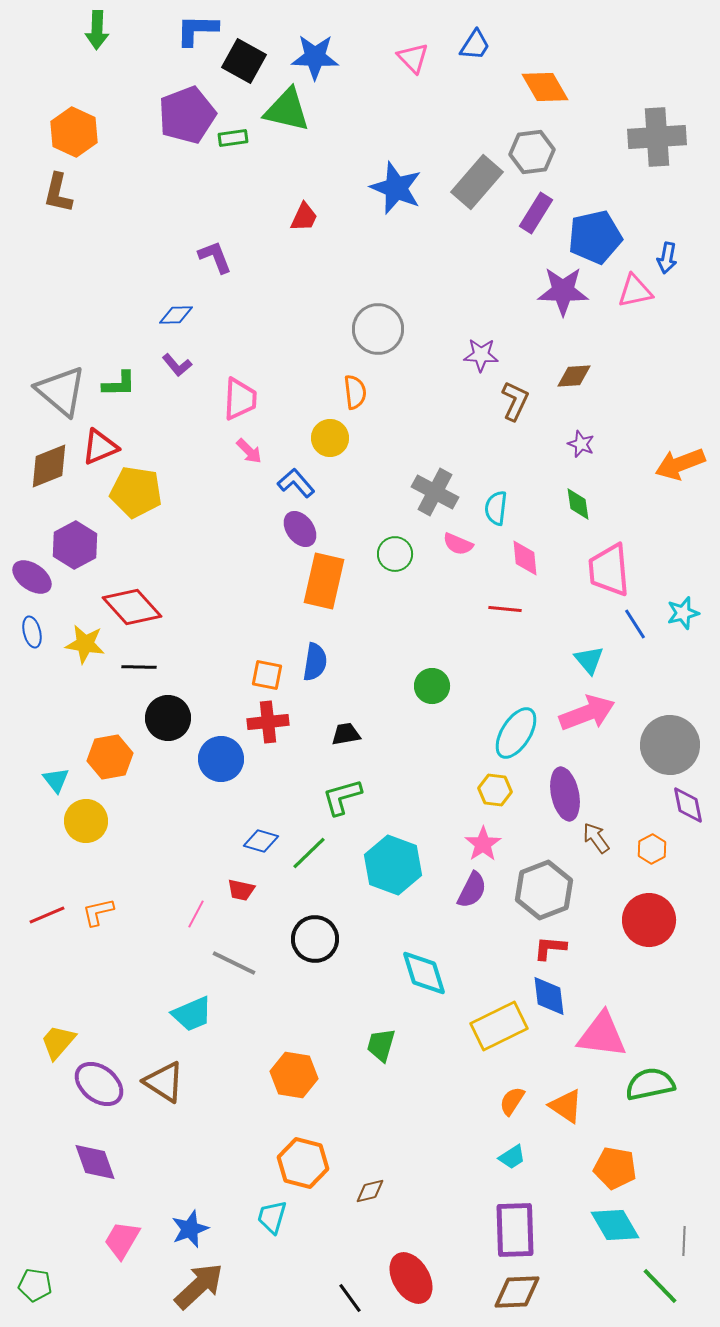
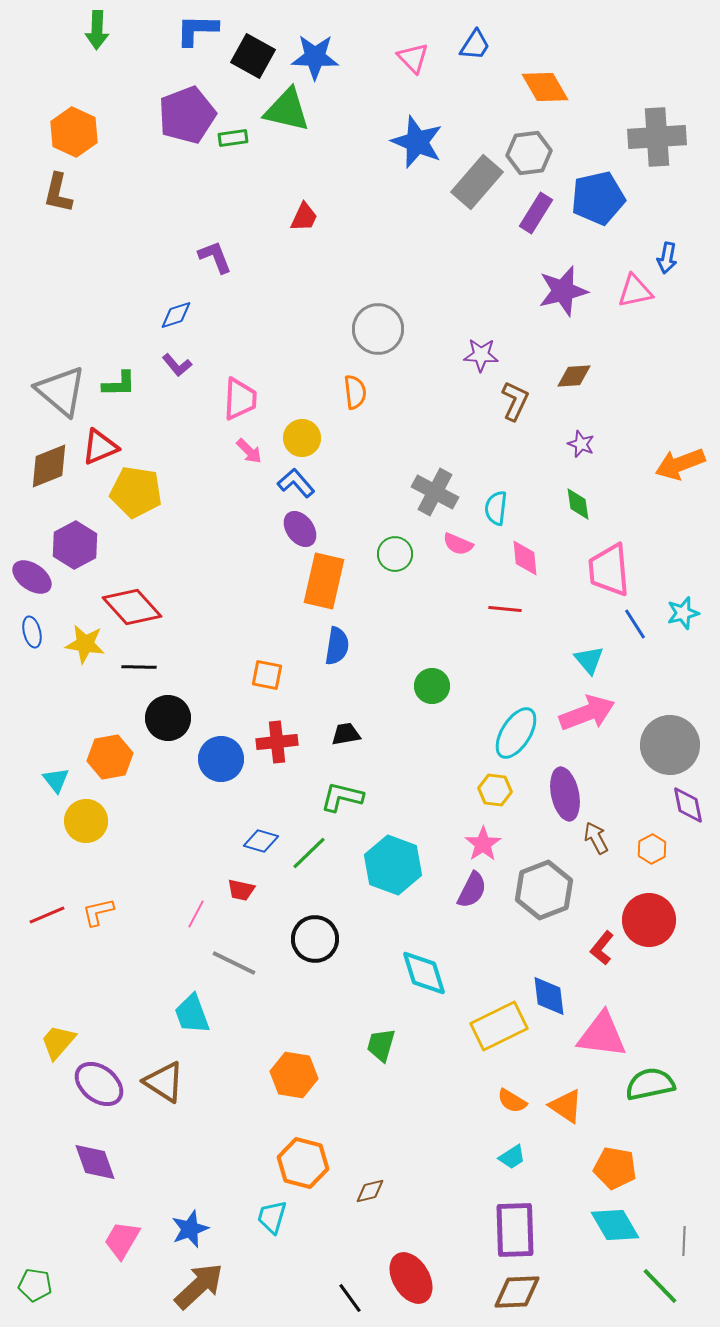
black square at (244, 61): moved 9 px right, 5 px up
gray hexagon at (532, 152): moved 3 px left, 1 px down
blue star at (396, 188): moved 21 px right, 46 px up
blue pentagon at (595, 237): moved 3 px right, 39 px up
purple star at (563, 291): rotated 15 degrees counterclockwise
blue diamond at (176, 315): rotated 16 degrees counterclockwise
yellow circle at (330, 438): moved 28 px left
blue semicircle at (315, 662): moved 22 px right, 16 px up
red cross at (268, 722): moved 9 px right, 20 px down
green L-shape at (342, 797): rotated 30 degrees clockwise
brown arrow at (596, 838): rotated 8 degrees clockwise
red L-shape at (550, 948): moved 52 px right; rotated 56 degrees counterclockwise
cyan trapezoid at (192, 1014): rotated 93 degrees clockwise
orange semicircle at (512, 1101): rotated 92 degrees counterclockwise
